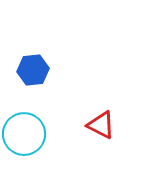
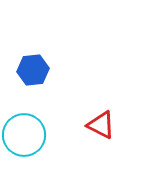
cyan circle: moved 1 px down
